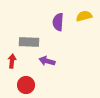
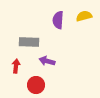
purple semicircle: moved 2 px up
red arrow: moved 4 px right, 5 px down
red circle: moved 10 px right
